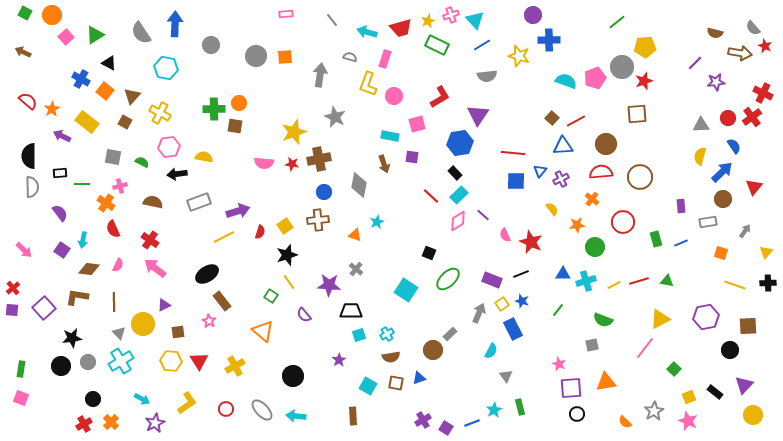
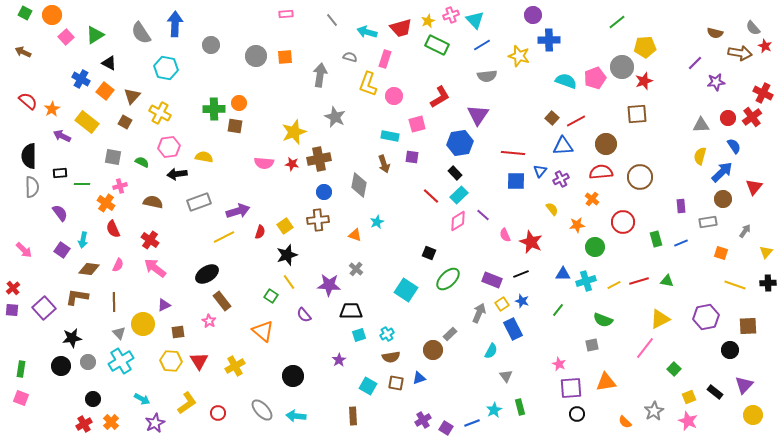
red circle at (226, 409): moved 8 px left, 4 px down
